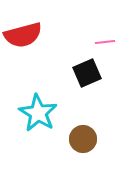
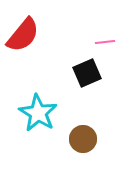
red semicircle: rotated 36 degrees counterclockwise
